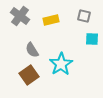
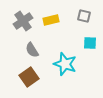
gray cross: moved 3 px right, 5 px down; rotated 18 degrees clockwise
cyan square: moved 2 px left, 4 px down
cyan star: moved 4 px right; rotated 20 degrees counterclockwise
brown square: moved 2 px down
